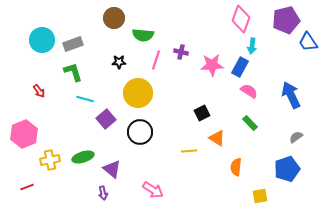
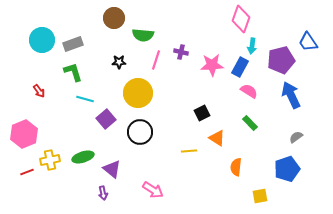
purple pentagon: moved 5 px left, 40 px down
red line: moved 15 px up
